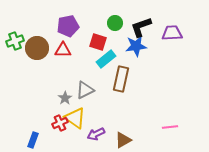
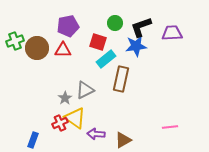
purple arrow: rotated 30 degrees clockwise
